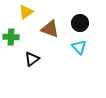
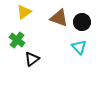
yellow triangle: moved 2 px left
black circle: moved 2 px right, 1 px up
brown triangle: moved 9 px right, 11 px up
green cross: moved 6 px right, 3 px down; rotated 35 degrees clockwise
